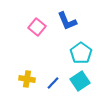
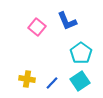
blue line: moved 1 px left
